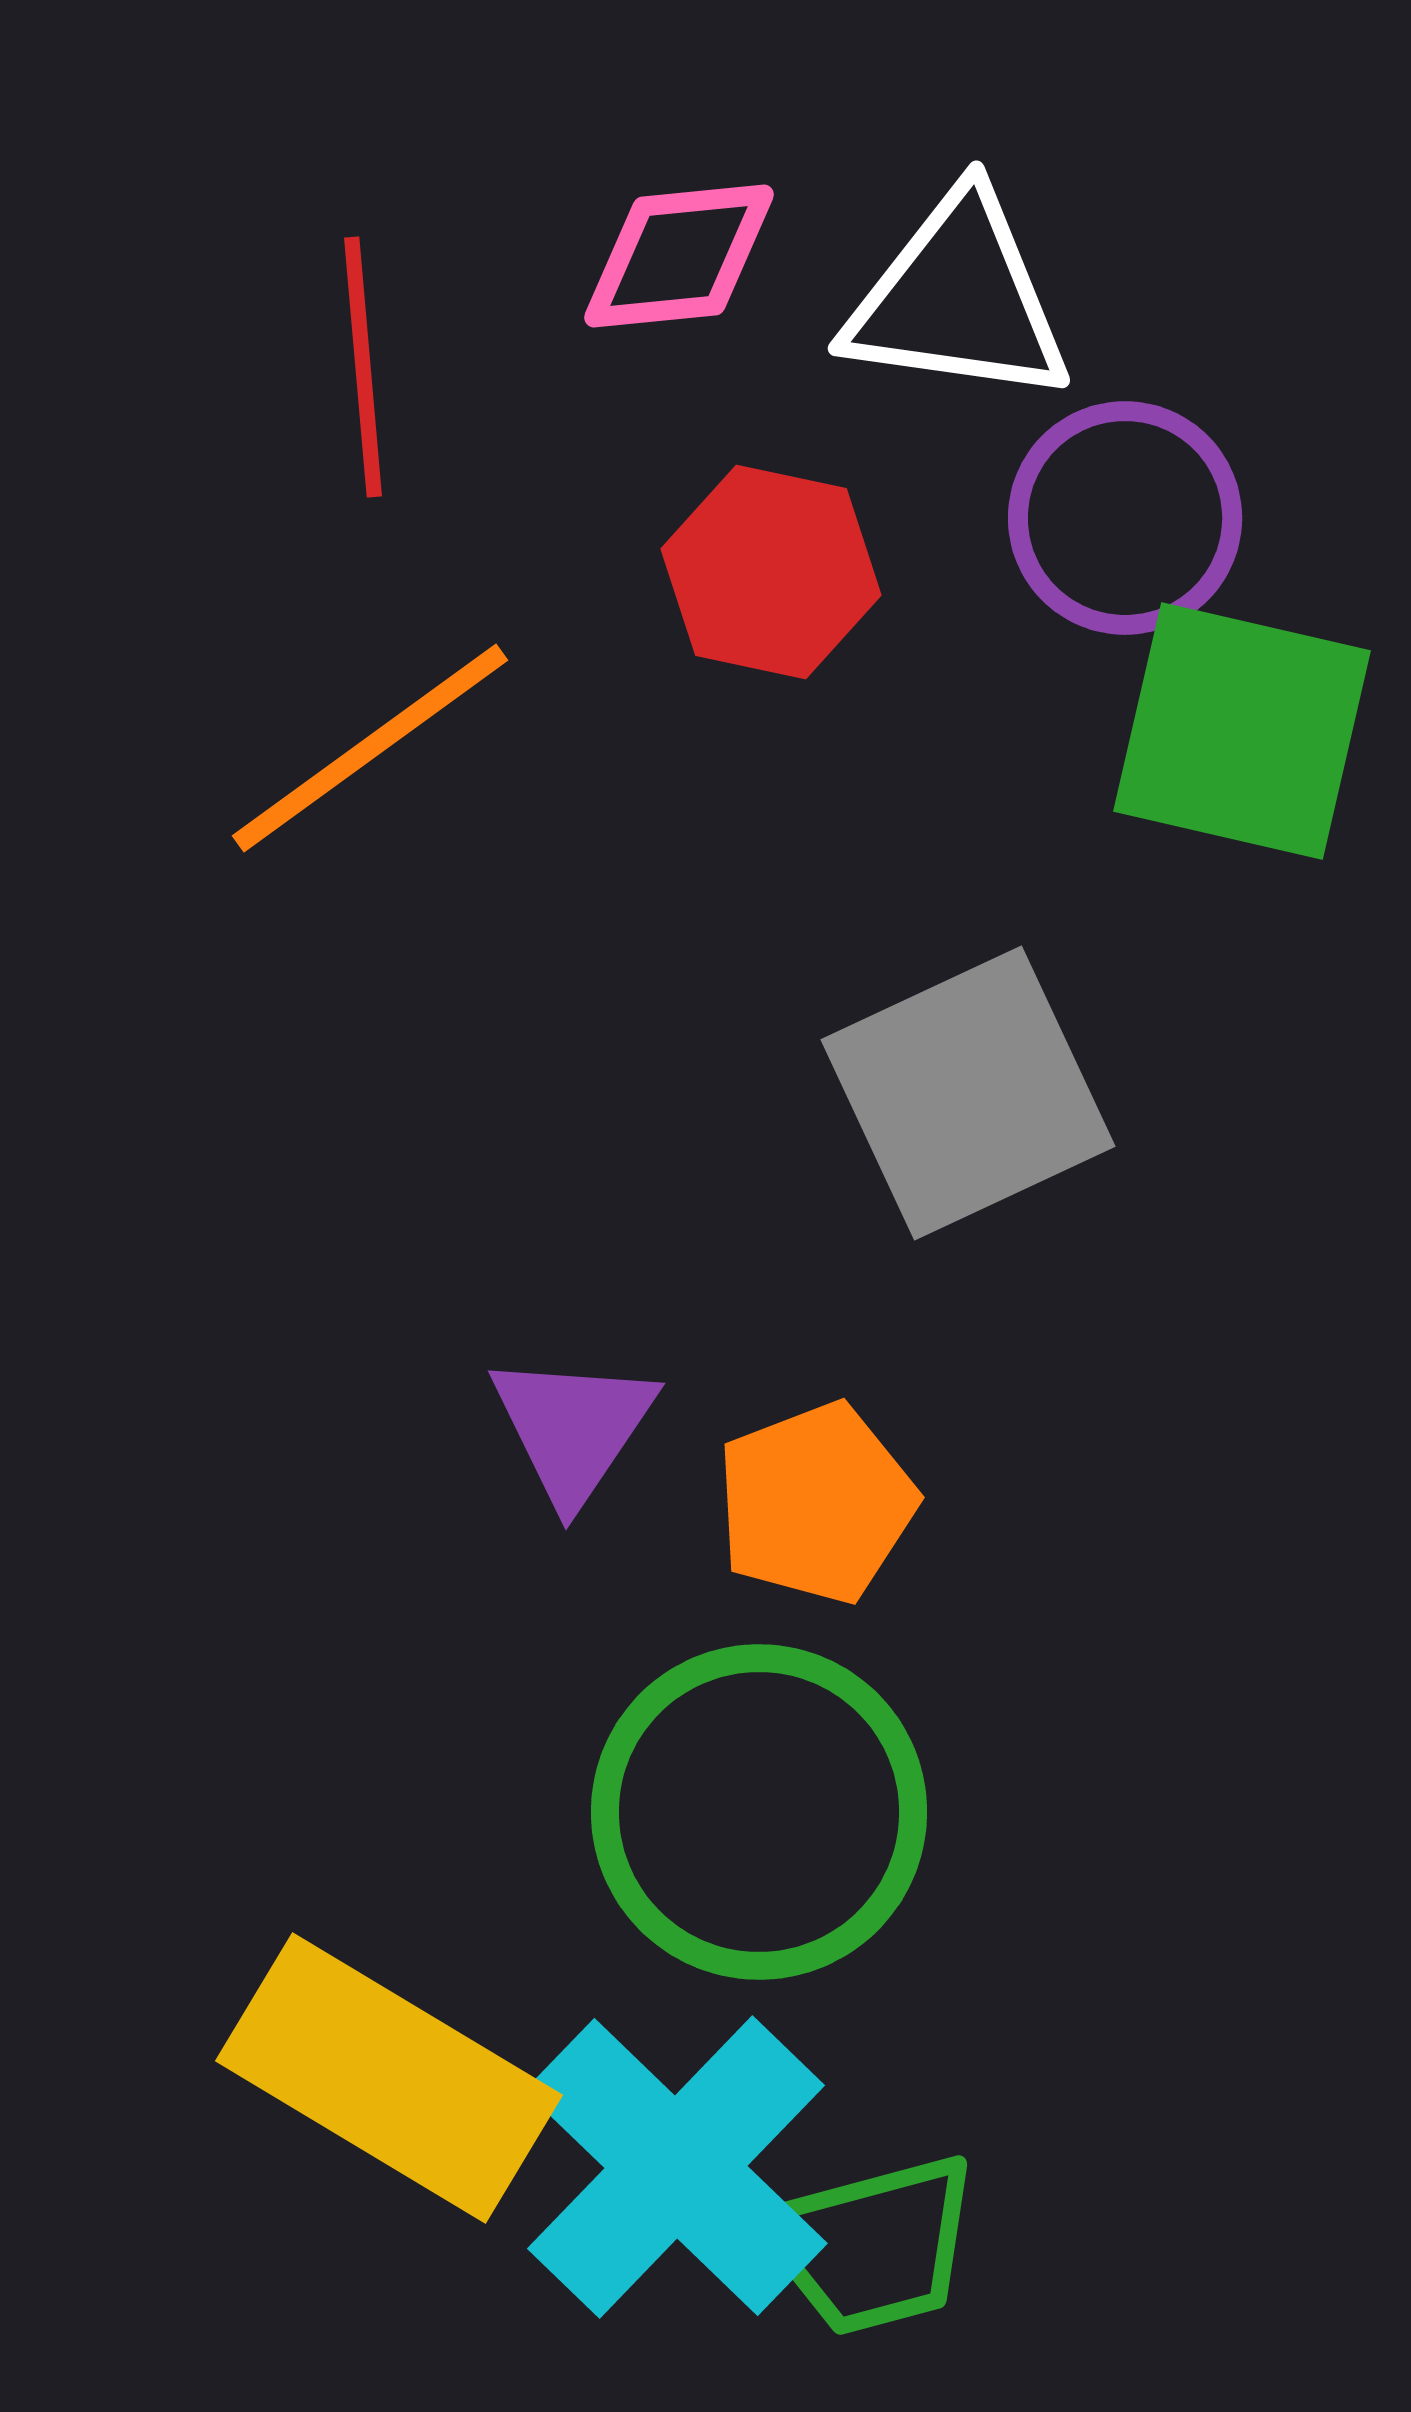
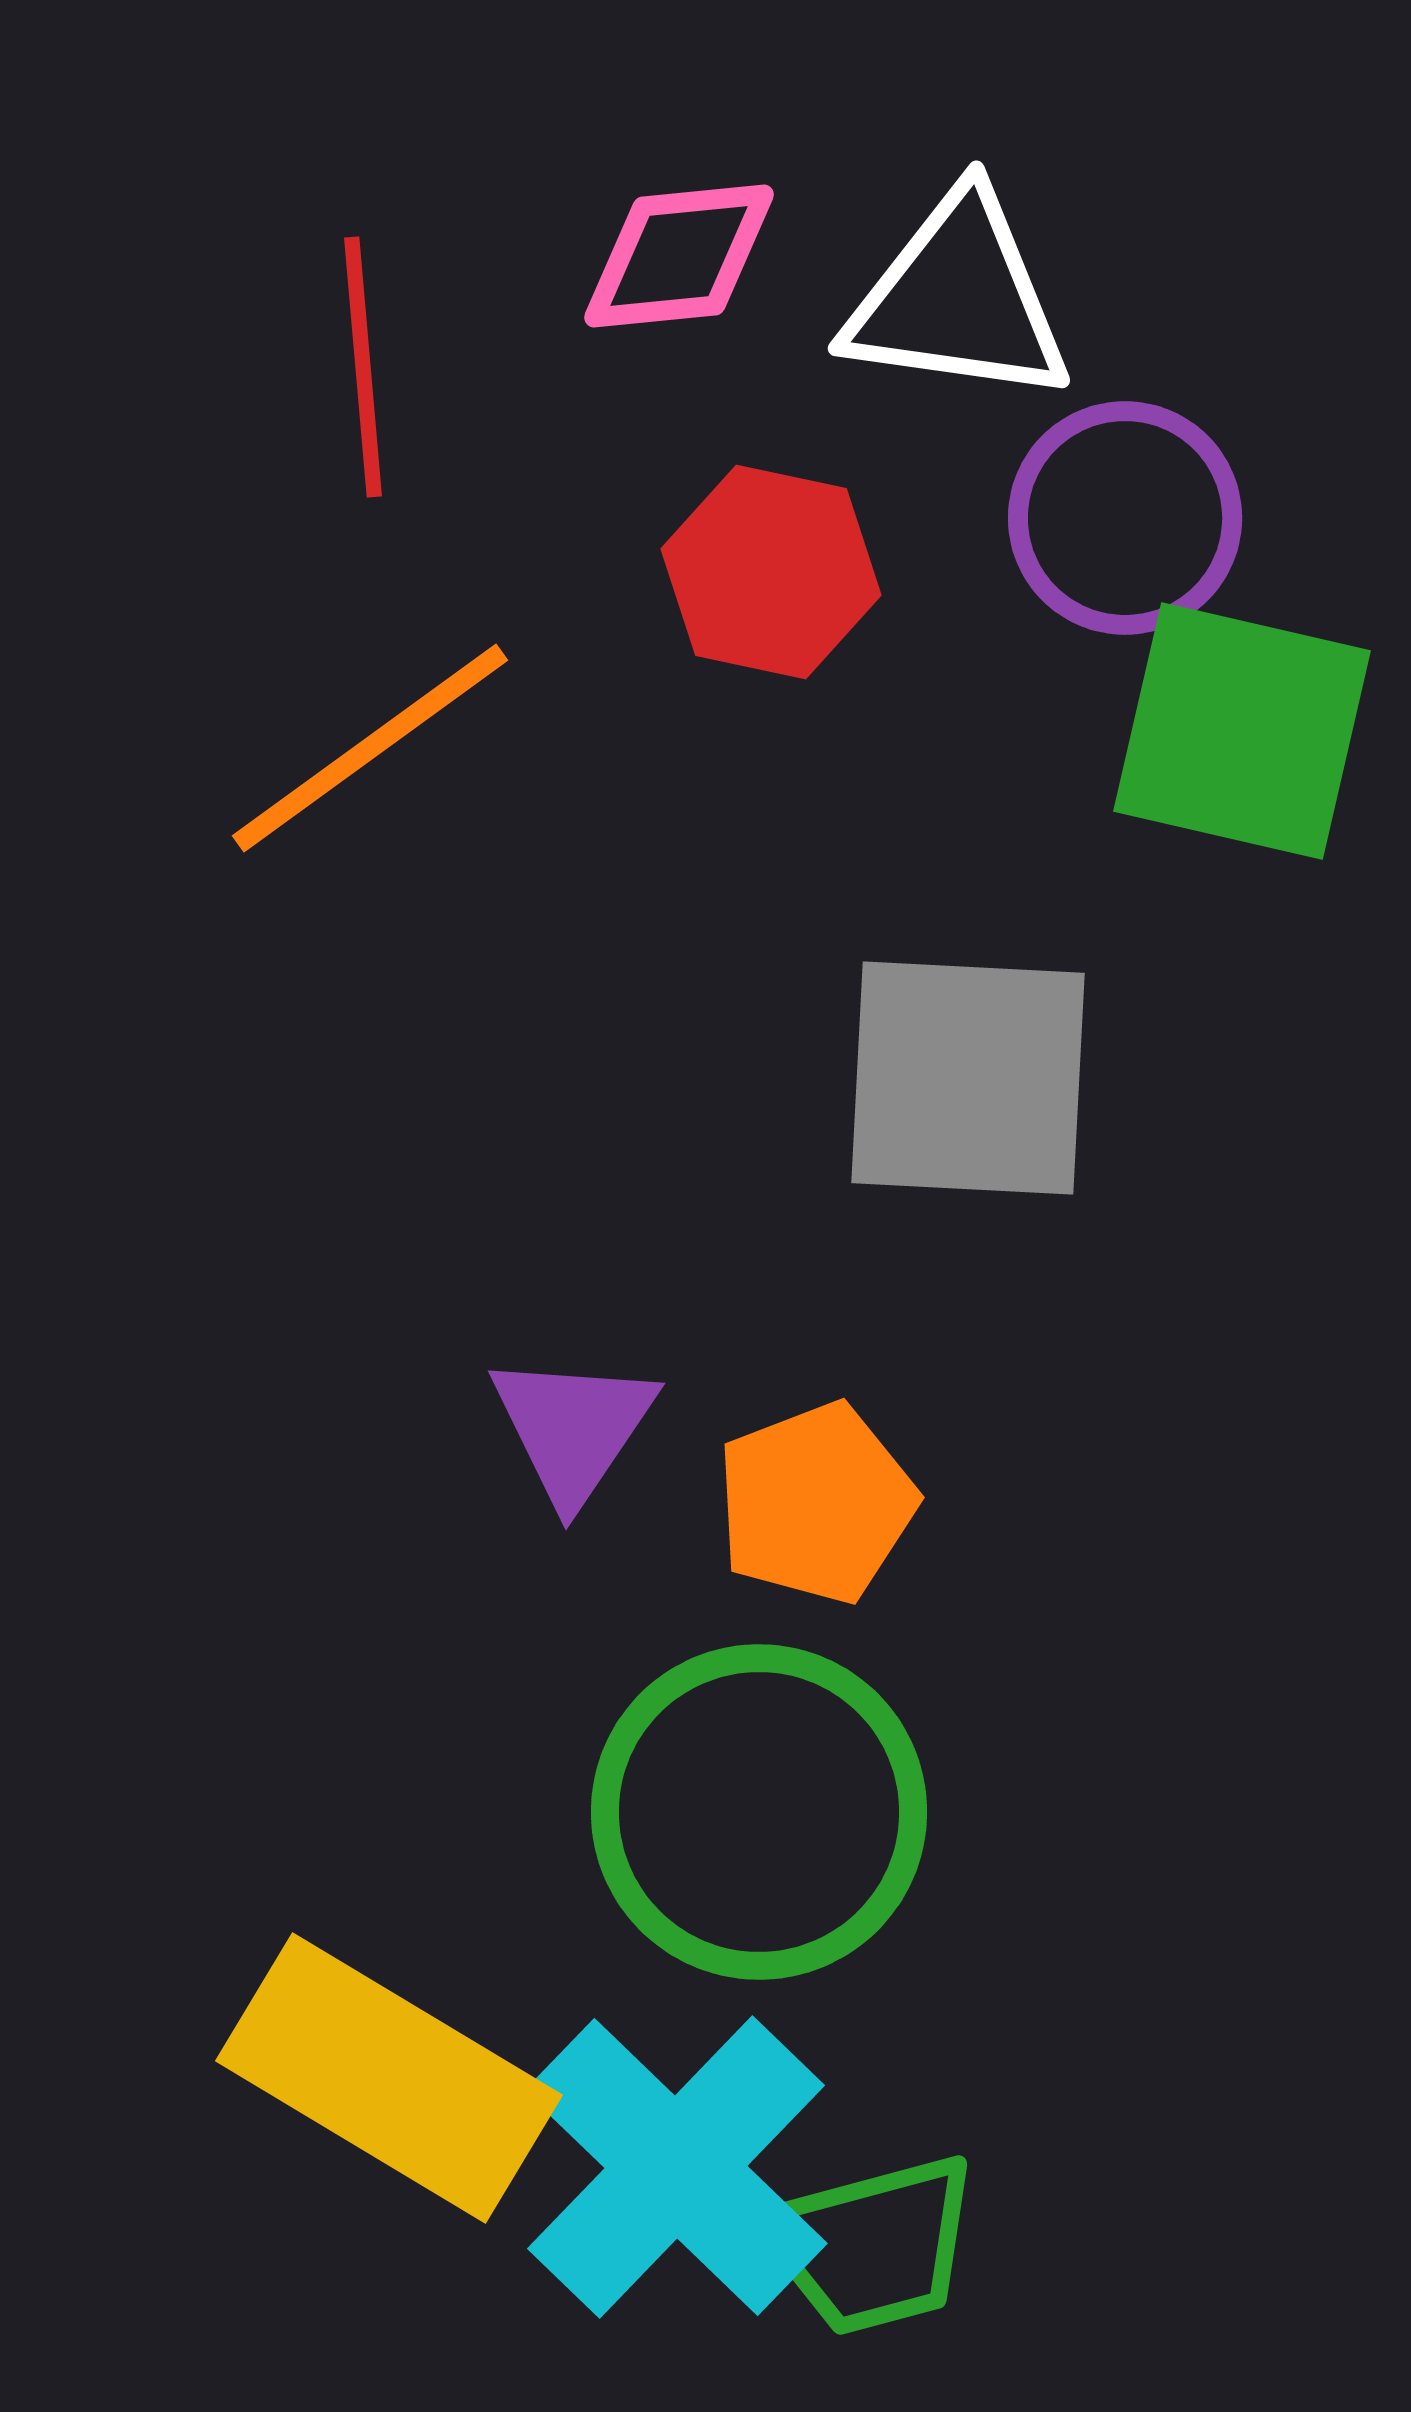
gray square: moved 15 px up; rotated 28 degrees clockwise
